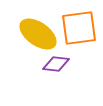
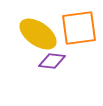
purple diamond: moved 4 px left, 3 px up
